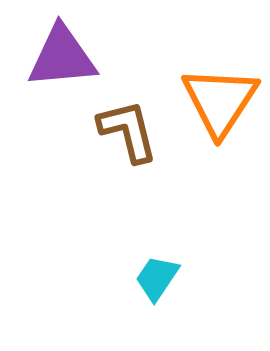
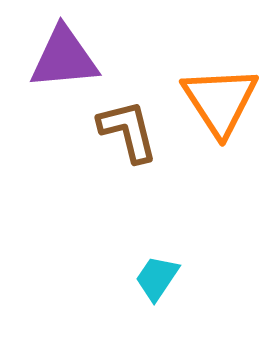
purple triangle: moved 2 px right, 1 px down
orange triangle: rotated 6 degrees counterclockwise
